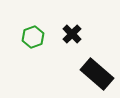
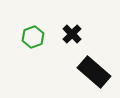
black rectangle: moved 3 px left, 2 px up
